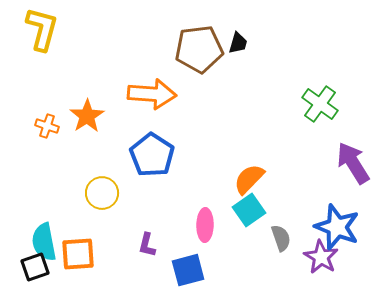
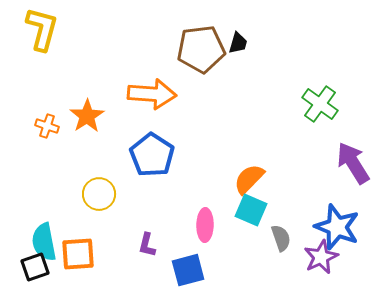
brown pentagon: moved 2 px right
yellow circle: moved 3 px left, 1 px down
cyan square: moved 2 px right; rotated 32 degrees counterclockwise
purple star: rotated 16 degrees clockwise
